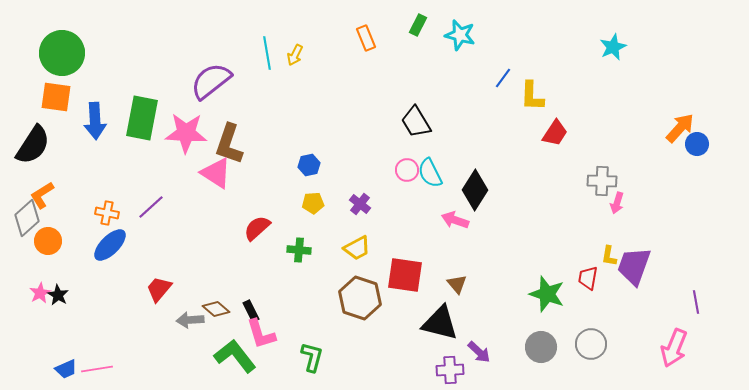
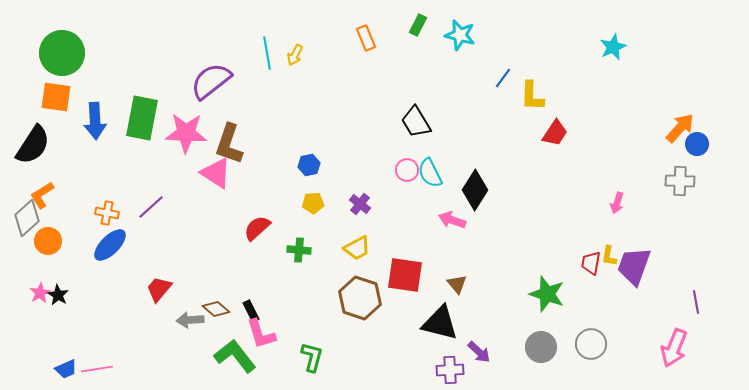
gray cross at (602, 181): moved 78 px right
pink arrow at (455, 220): moved 3 px left
red trapezoid at (588, 278): moved 3 px right, 15 px up
